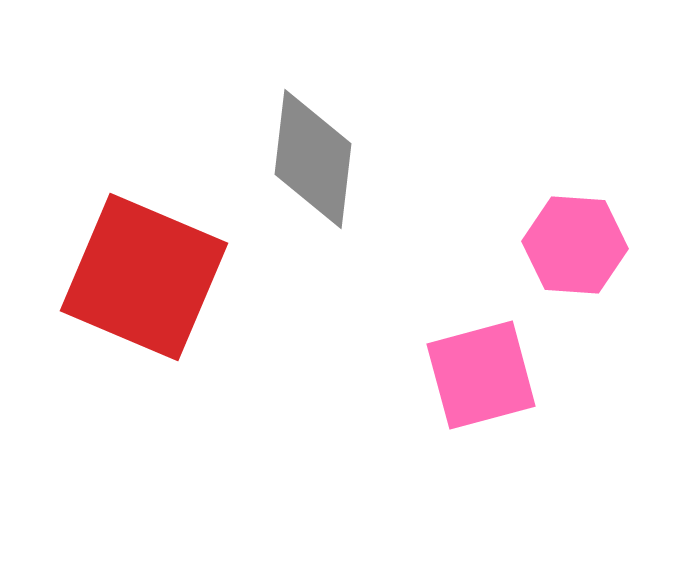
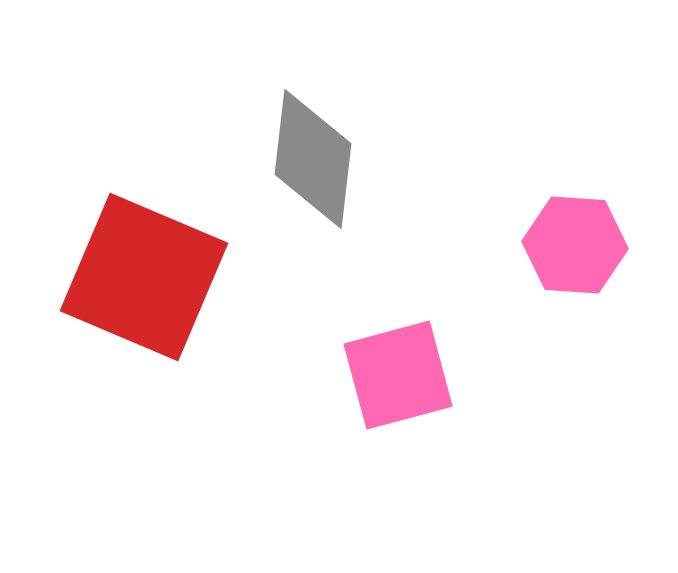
pink square: moved 83 px left
